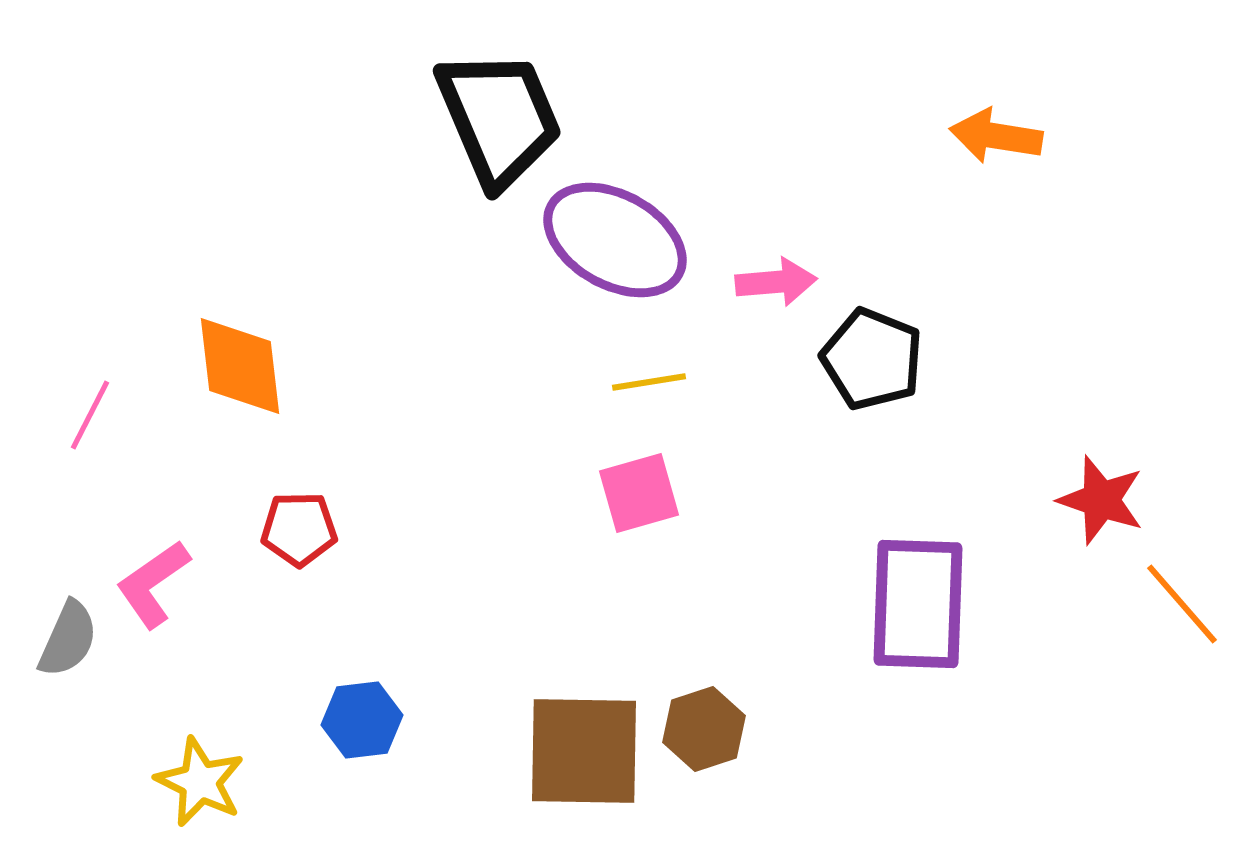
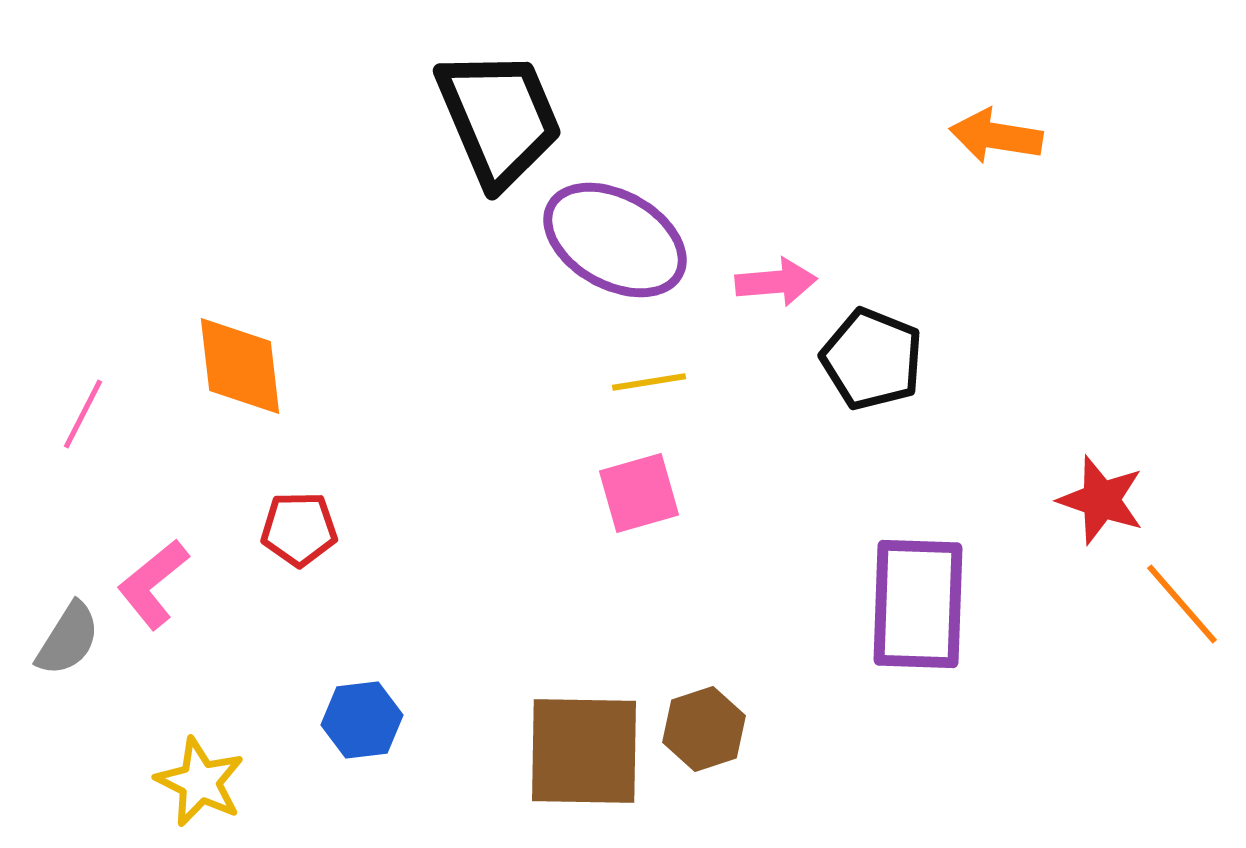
pink line: moved 7 px left, 1 px up
pink L-shape: rotated 4 degrees counterclockwise
gray semicircle: rotated 8 degrees clockwise
